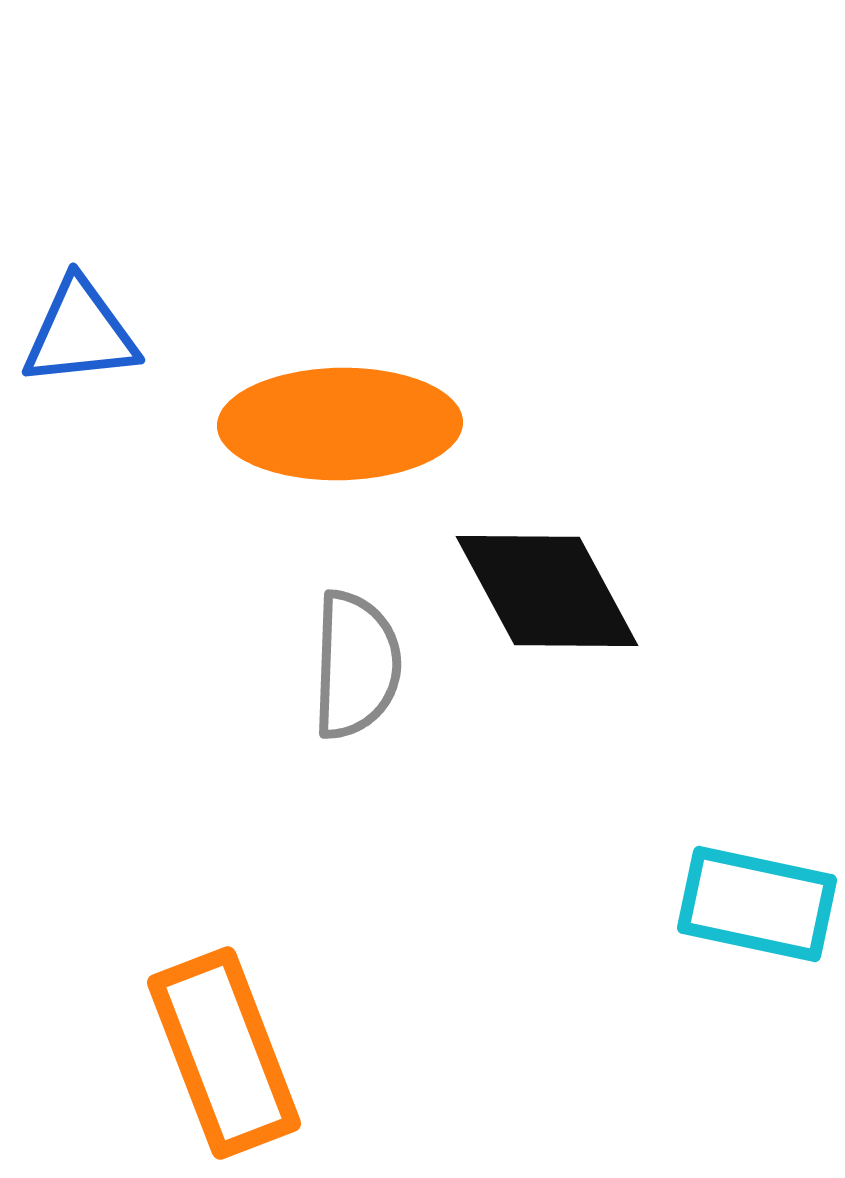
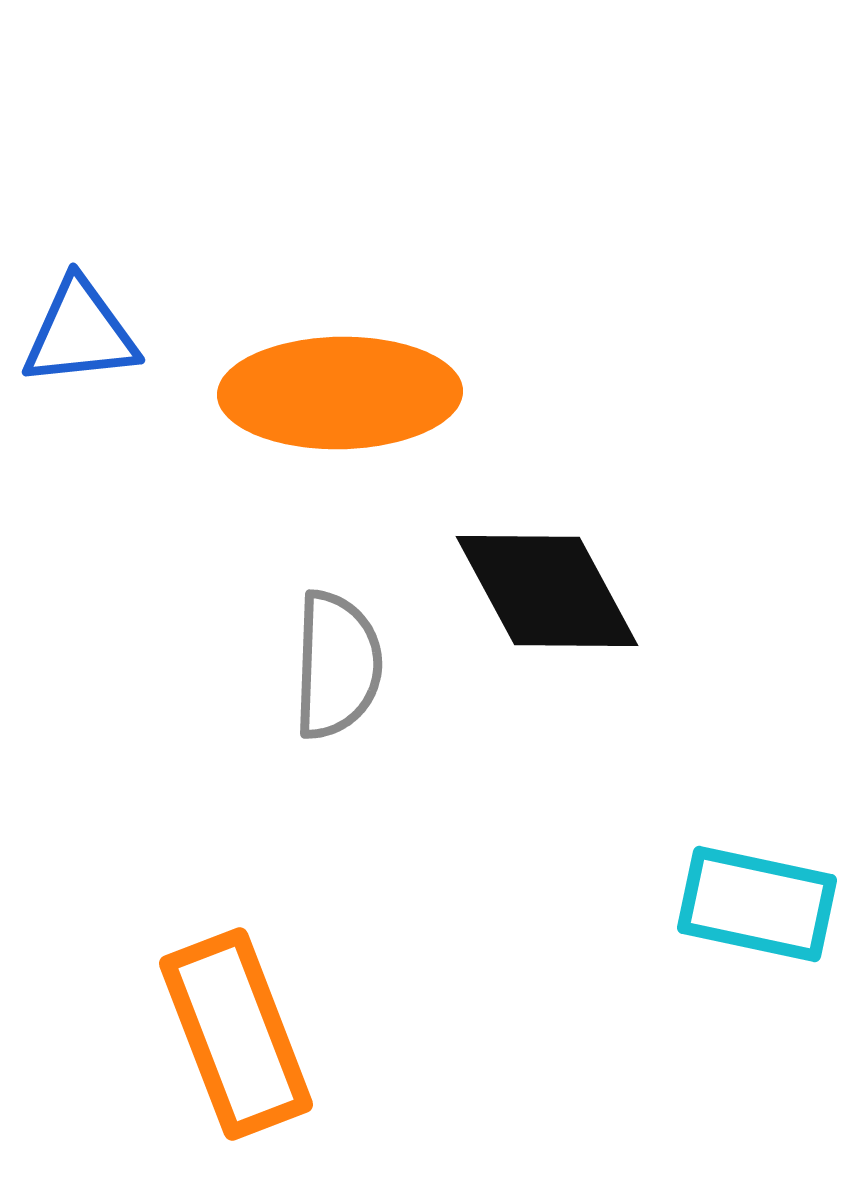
orange ellipse: moved 31 px up
gray semicircle: moved 19 px left
orange rectangle: moved 12 px right, 19 px up
